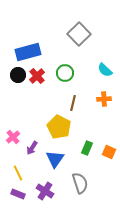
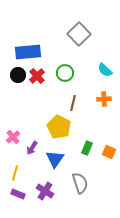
blue rectangle: rotated 10 degrees clockwise
yellow line: moved 3 px left; rotated 42 degrees clockwise
